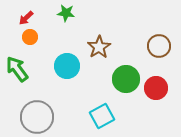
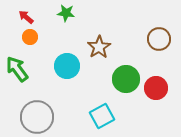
red arrow: moved 1 px up; rotated 84 degrees clockwise
brown circle: moved 7 px up
